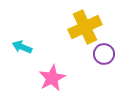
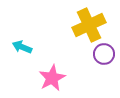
yellow cross: moved 4 px right, 2 px up
